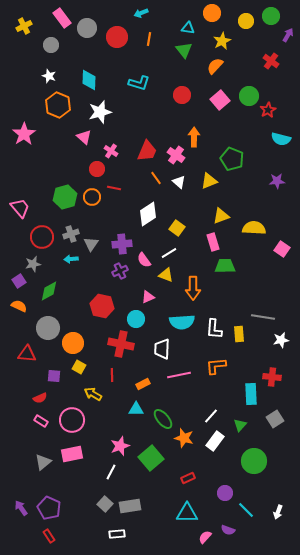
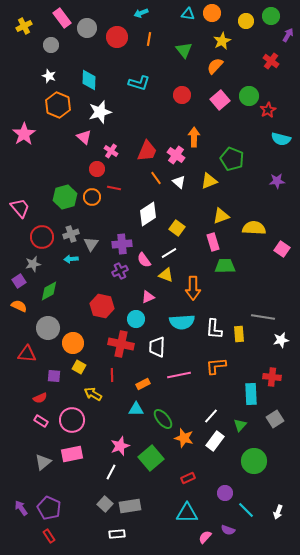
cyan triangle at (188, 28): moved 14 px up
white trapezoid at (162, 349): moved 5 px left, 2 px up
